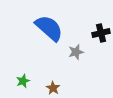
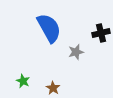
blue semicircle: rotated 20 degrees clockwise
green star: rotated 24 degrees counterclockwise
